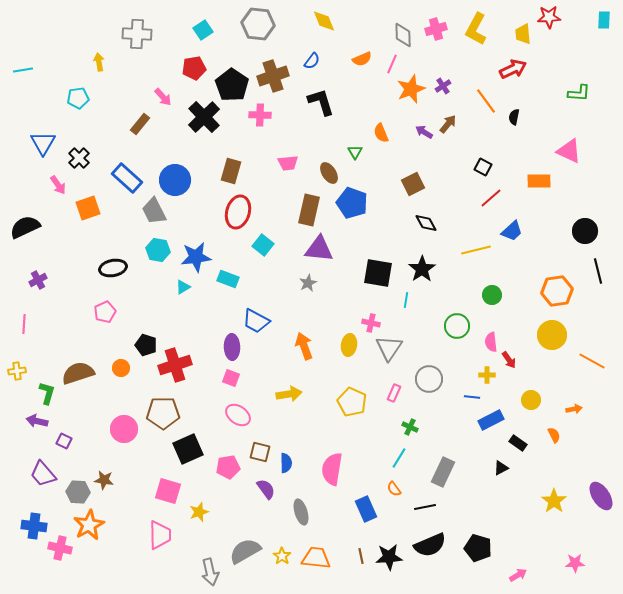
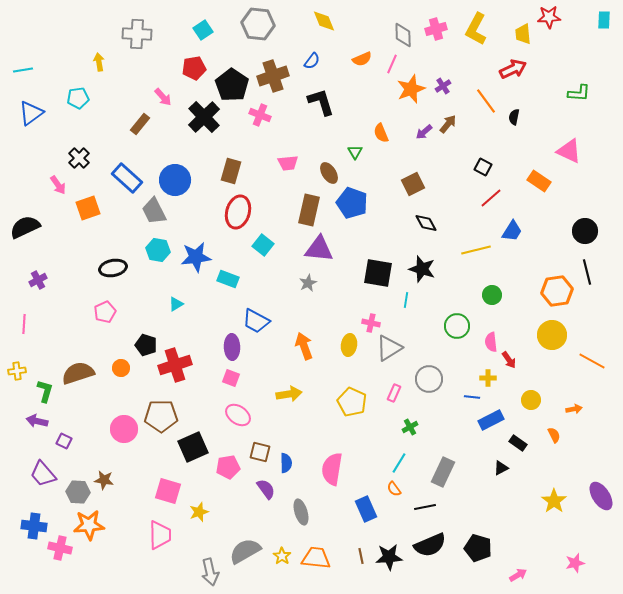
pink cross at (260, 115): rotated 20 degrees clockwise
purple arrow at (424, 132): rotated 72 degrees counterclockwise
blue triangle at (43, 143): moved 12 px left, 30 px up; rotated 24 degrees clockwise
orange rectangle at (539, 181): rotated 35 degrees clockwise
blue trapezoid at (512, 231): rotated 15 degrees counterclockwise
black star at (422, 269): rotated 20 degrees counterclockwise
black line at (598, 271): moved 11 px left, 1 px down
cyan triangle at (183, 287): moved 7 px left, 17 px down
gray triangle at (389, 348): rotated 24 degrees clockwise
yellow cross at (487, 375): moved 1 px right, 3 px down
green L-shape at (47, 393): moved 2 px left, 2 px up
brown pentagon at (163, 413): moved 2 px left, 3 px down
green cross at (410, 427): rotated 35 degrees clockwise
black square at (188, 449): moved 5 px right, 2 px up
cyan line at (399, 458): moved 5 px down
orange star at (89, 525): rotated 24 degrees clockwise
pink star at (575, 563): rotated 12 degrees counterclockwise
